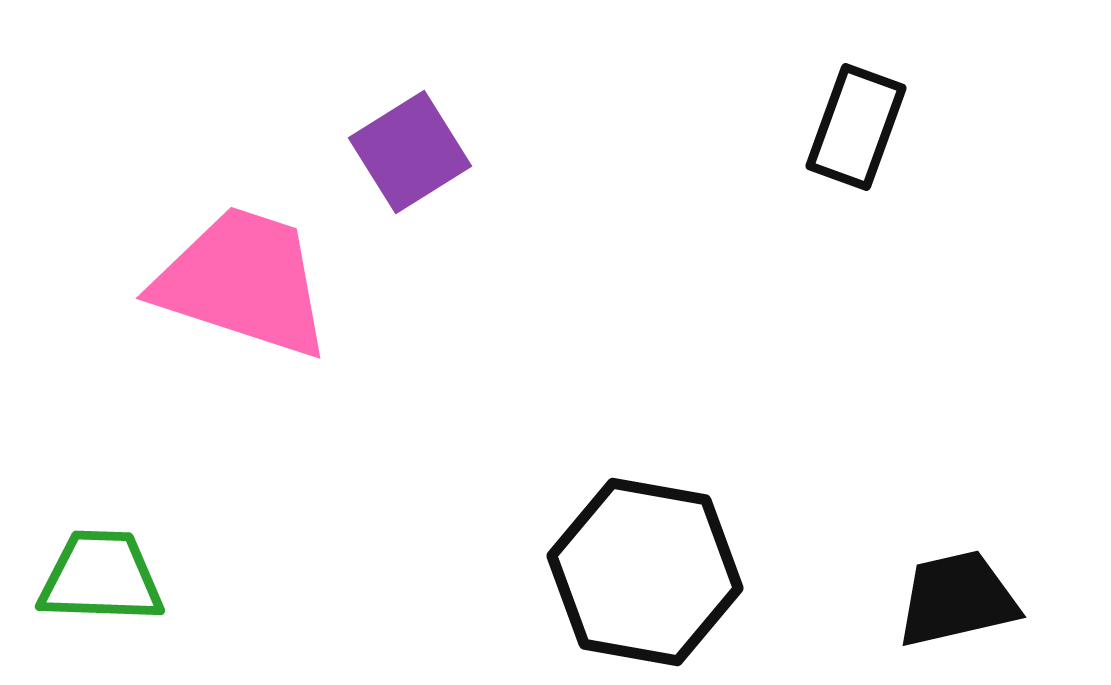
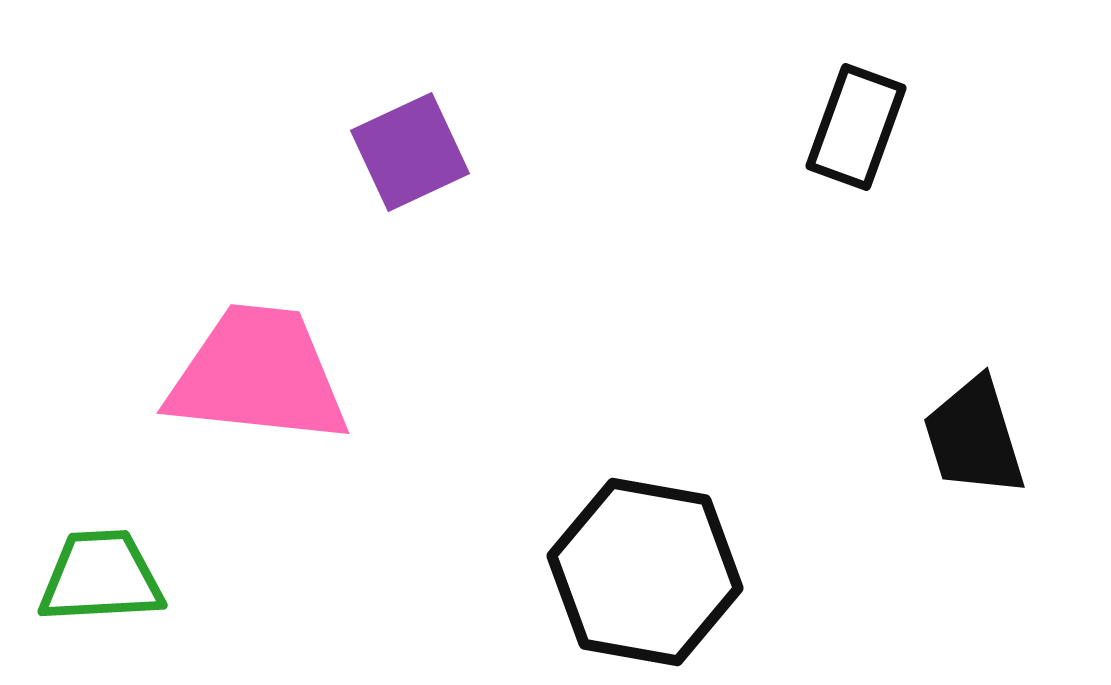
purple square: rotated 7 degrees clockwise
pink trapezoid: moved 15 px right, 93 px down; rotated 12 degrees counterclockwise
green trapezoid: rotated 5 degrees counterclockwise
black trapezoid: moved 17 px right, 162 px up; rotated 94 degrees counterclockwise
